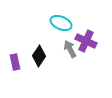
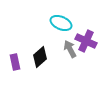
black diamond: moved 1 px right, 1 px down; rotated 15 degrees clockwise
